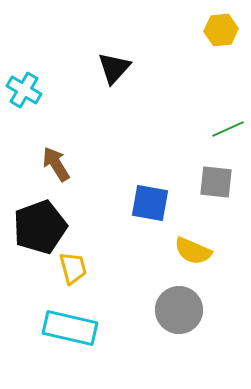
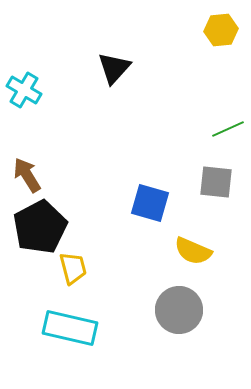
brown arrow: moved 29 px left, 11 px down
blue square: rotated 6 degrees clockwise
black pentagon: rotated 8 degrees counterclockwise
